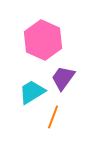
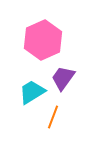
pink hexagon: rotated 12 degrees clockwise
